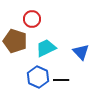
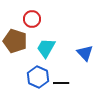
cyan trapezoid: rotated 35 degrees counterclockwise
blue triangle: moved 4 px right, 1 px down
black line: moved 3 px down
